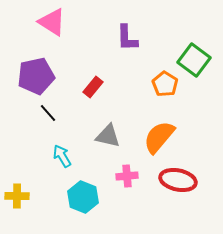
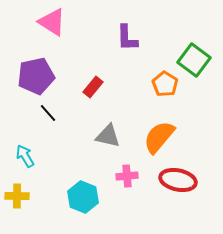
cyan arrow: moved 37 px left
